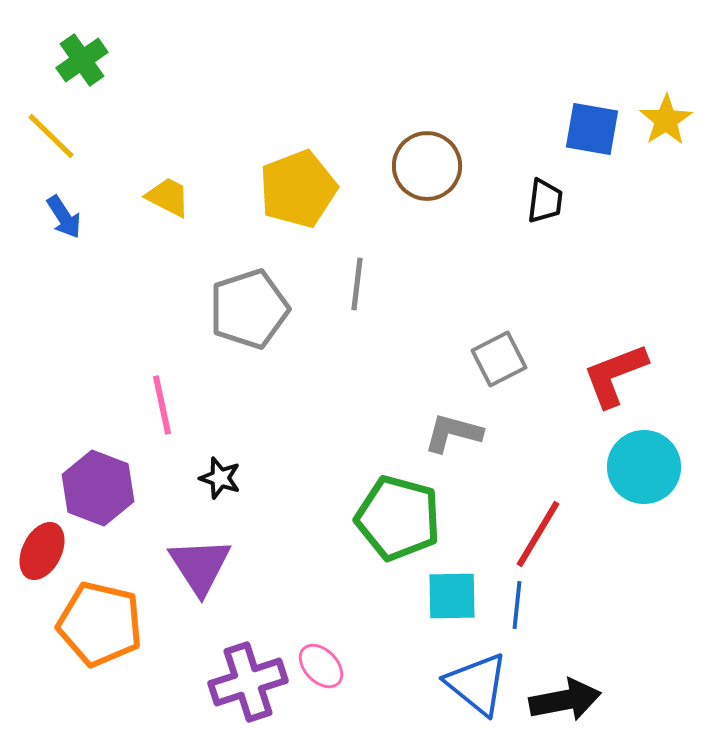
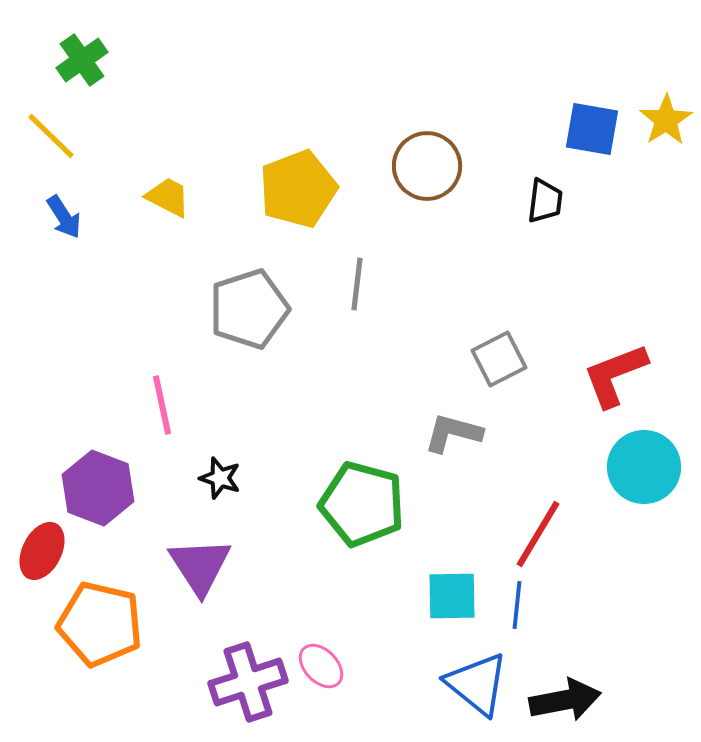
green pentagon: moved 36 px left, 14 px up
